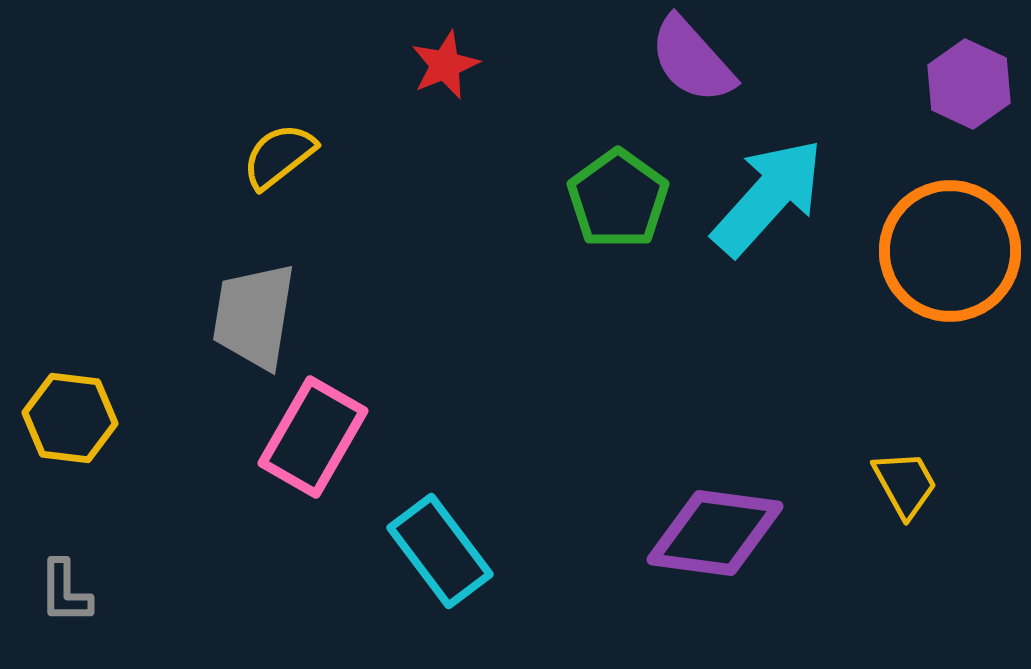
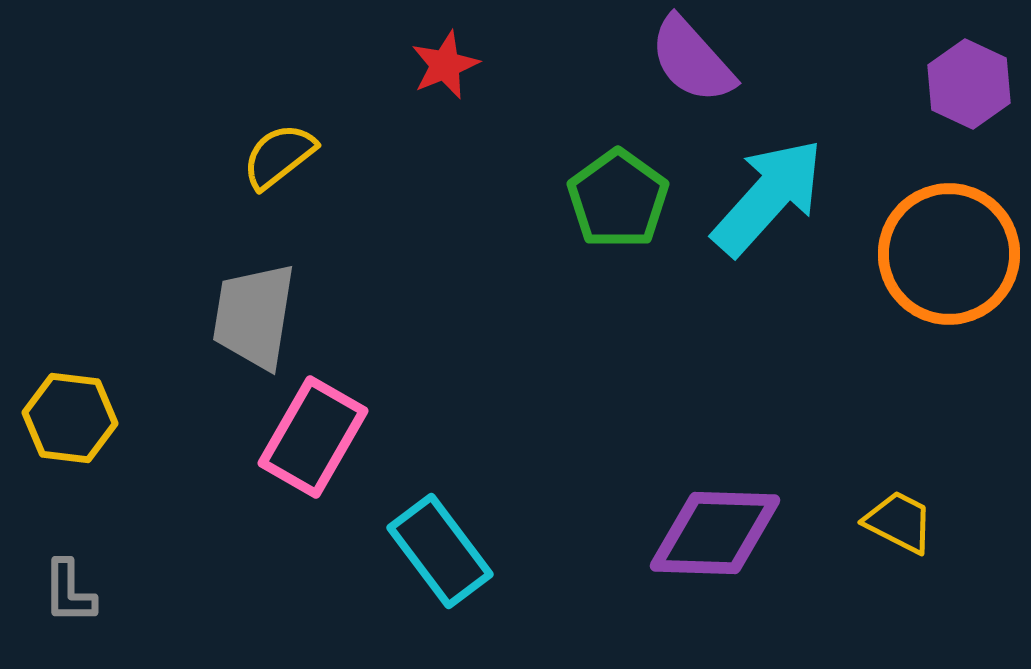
orange circle: moved 1 px left, 3 px down
yellow trapezoid: moved 6 px left, 38 px down; rotated 34 degrees counterclockwise
purple diamond: rotated 6 degrees counterclockwise
gray L-shape: moved 4 px right
